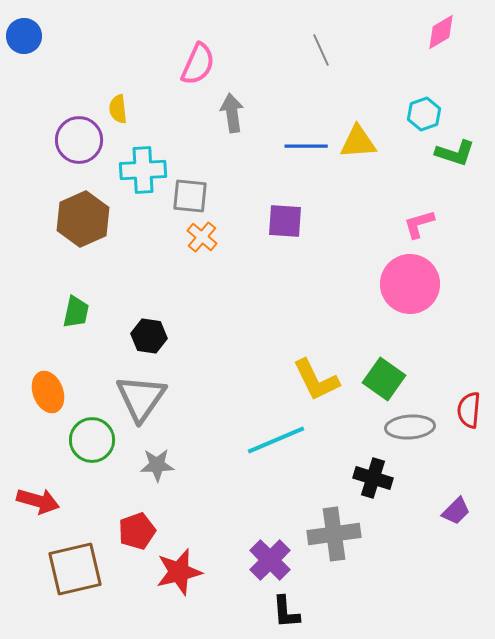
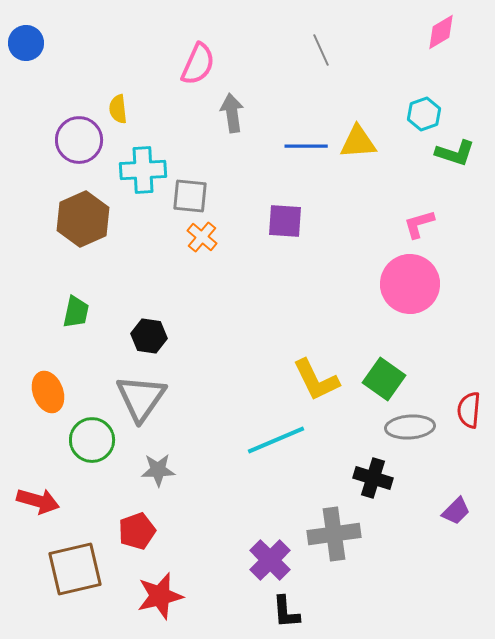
blue circle: moved 2 px right, 7 px down
gray star: moved 1 px right, 5 px down
red star: moved 19 px left, 24 px down
